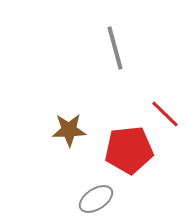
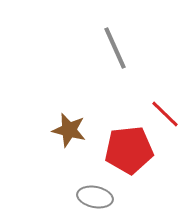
gray line: rotated 9 degrees counterclockwise
brown star: rotated 16 degrees clockwise
gray ellipse: moved 1 px left, 2 px up; rotated 44 degrees clockwise
